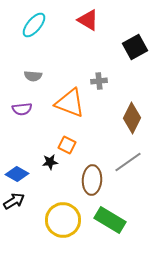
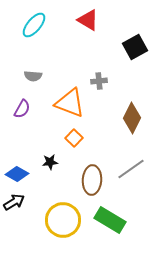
purple semicircle: rotated 54 degrees counterclockwise
orange square: moved 7 px right, 7 px up; rotated 18 degrees clockwise
gray line: moved 3 px right, 7 px down
black arrow: moved 1 px down
